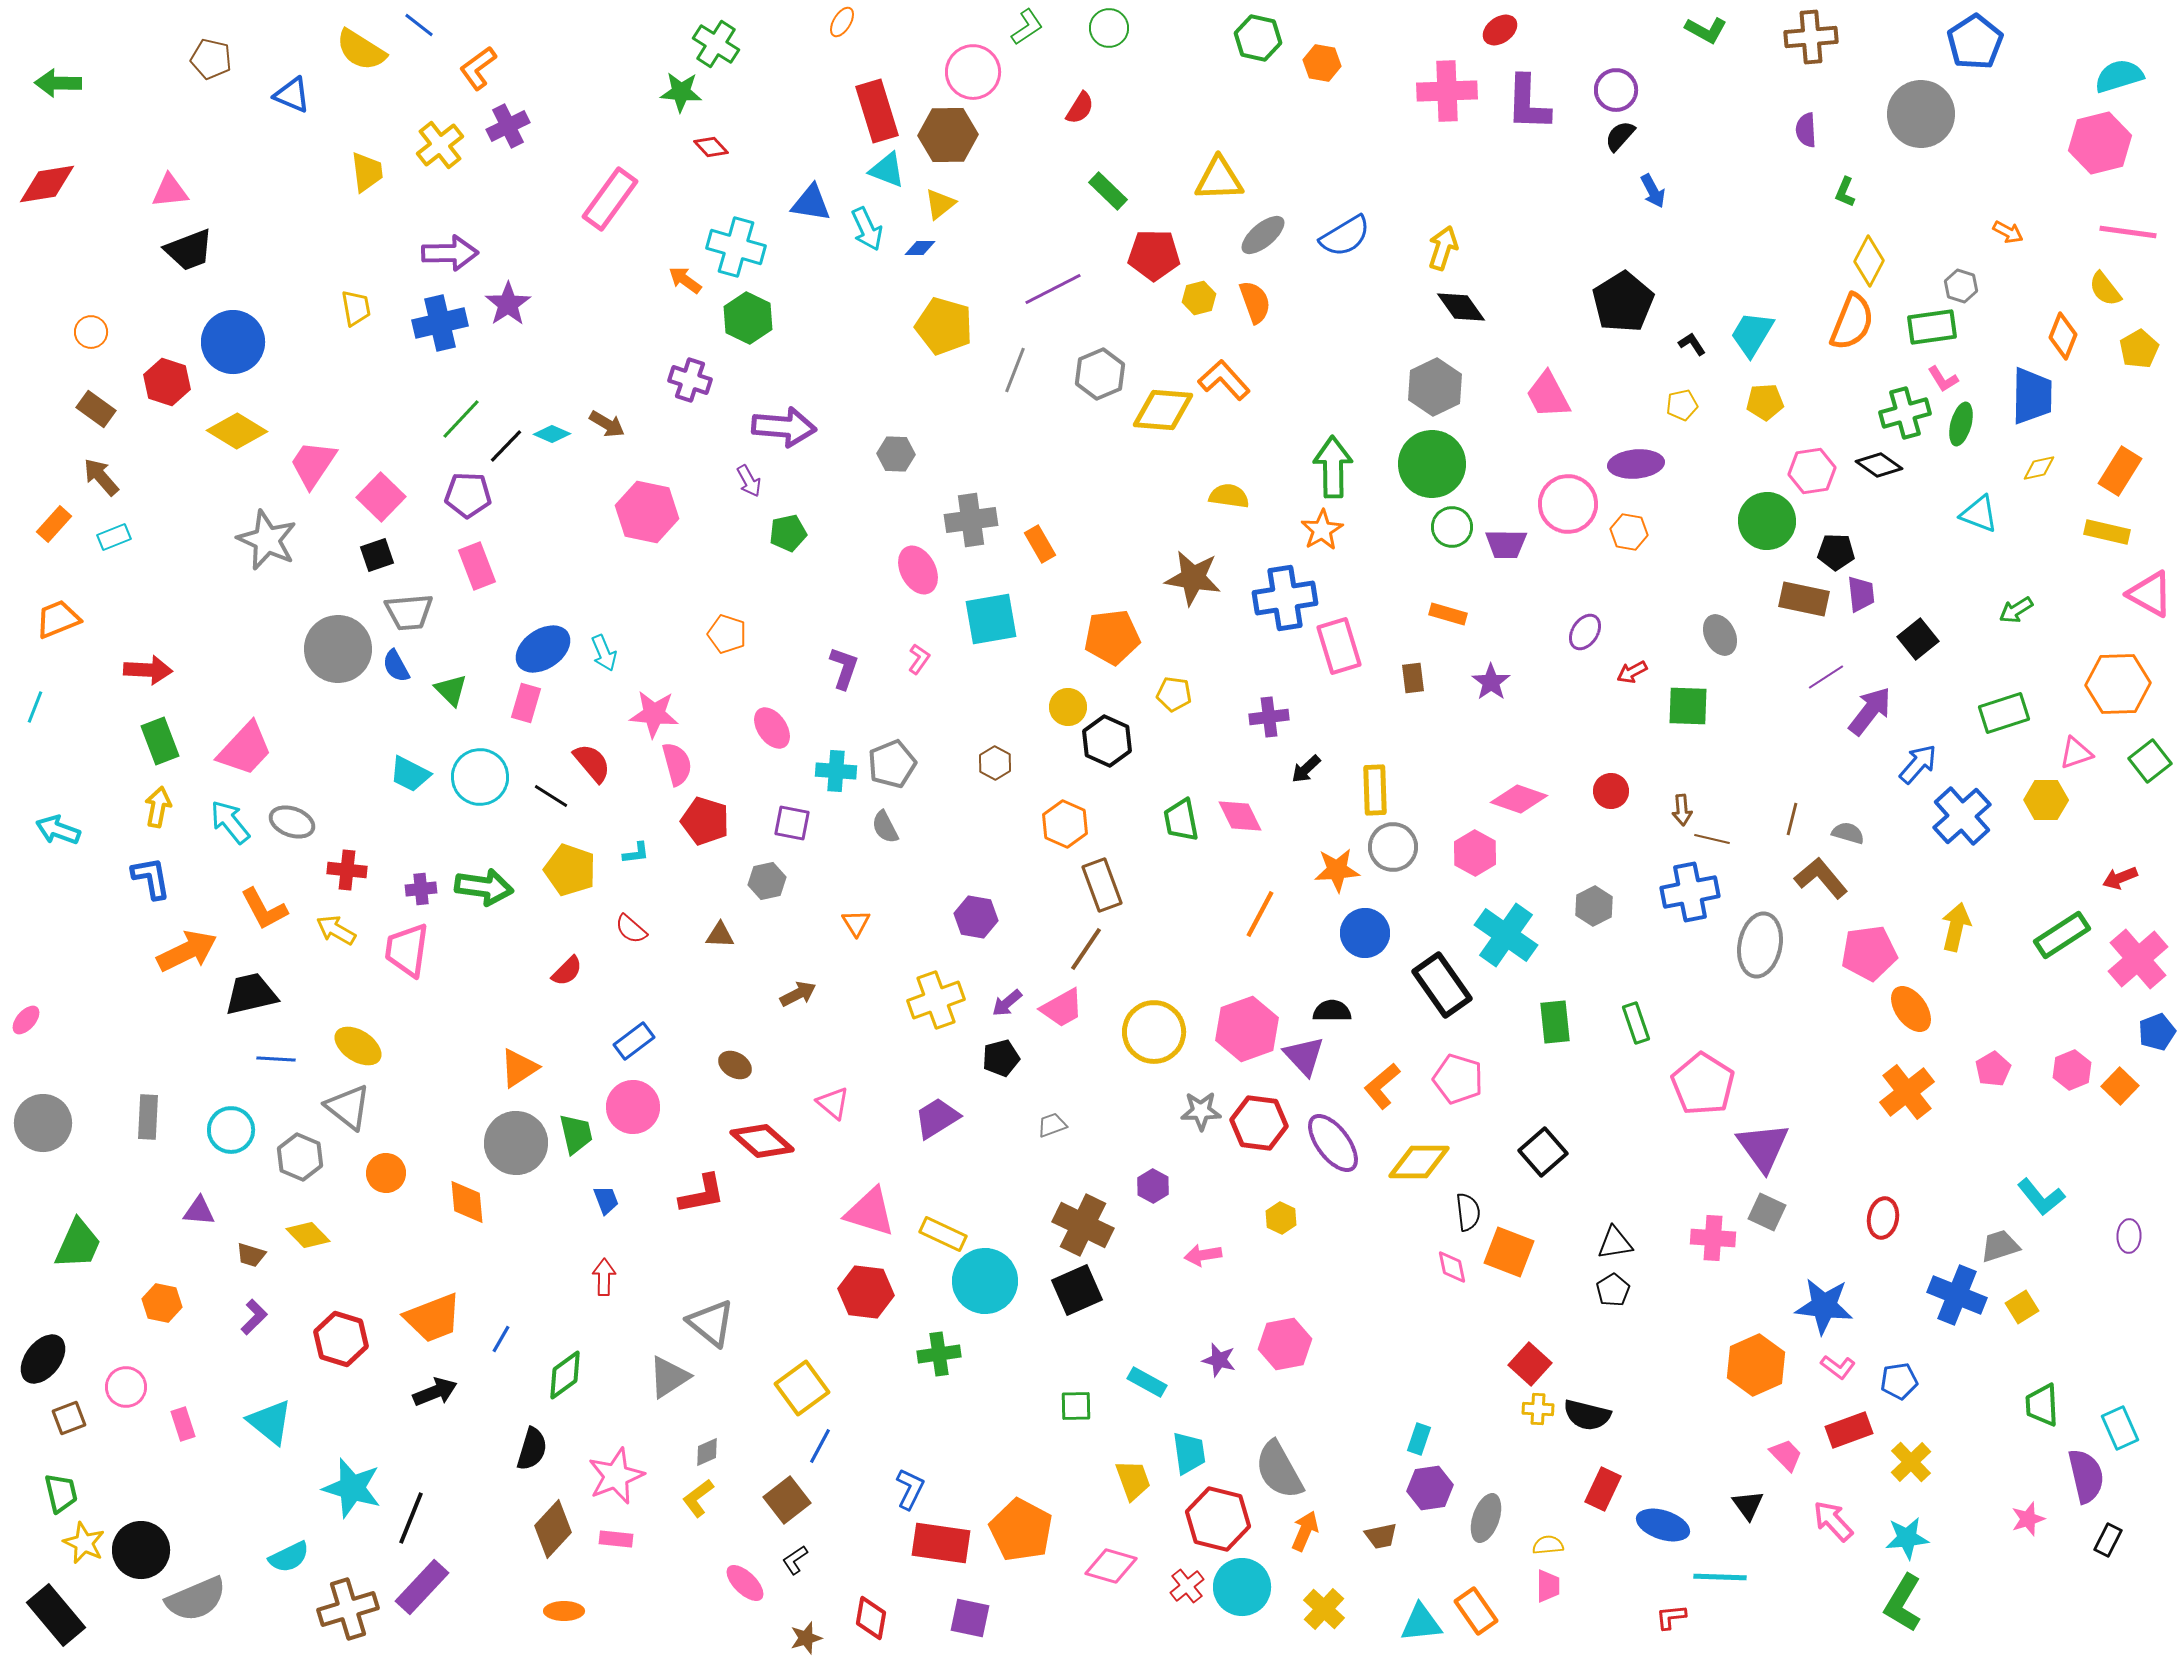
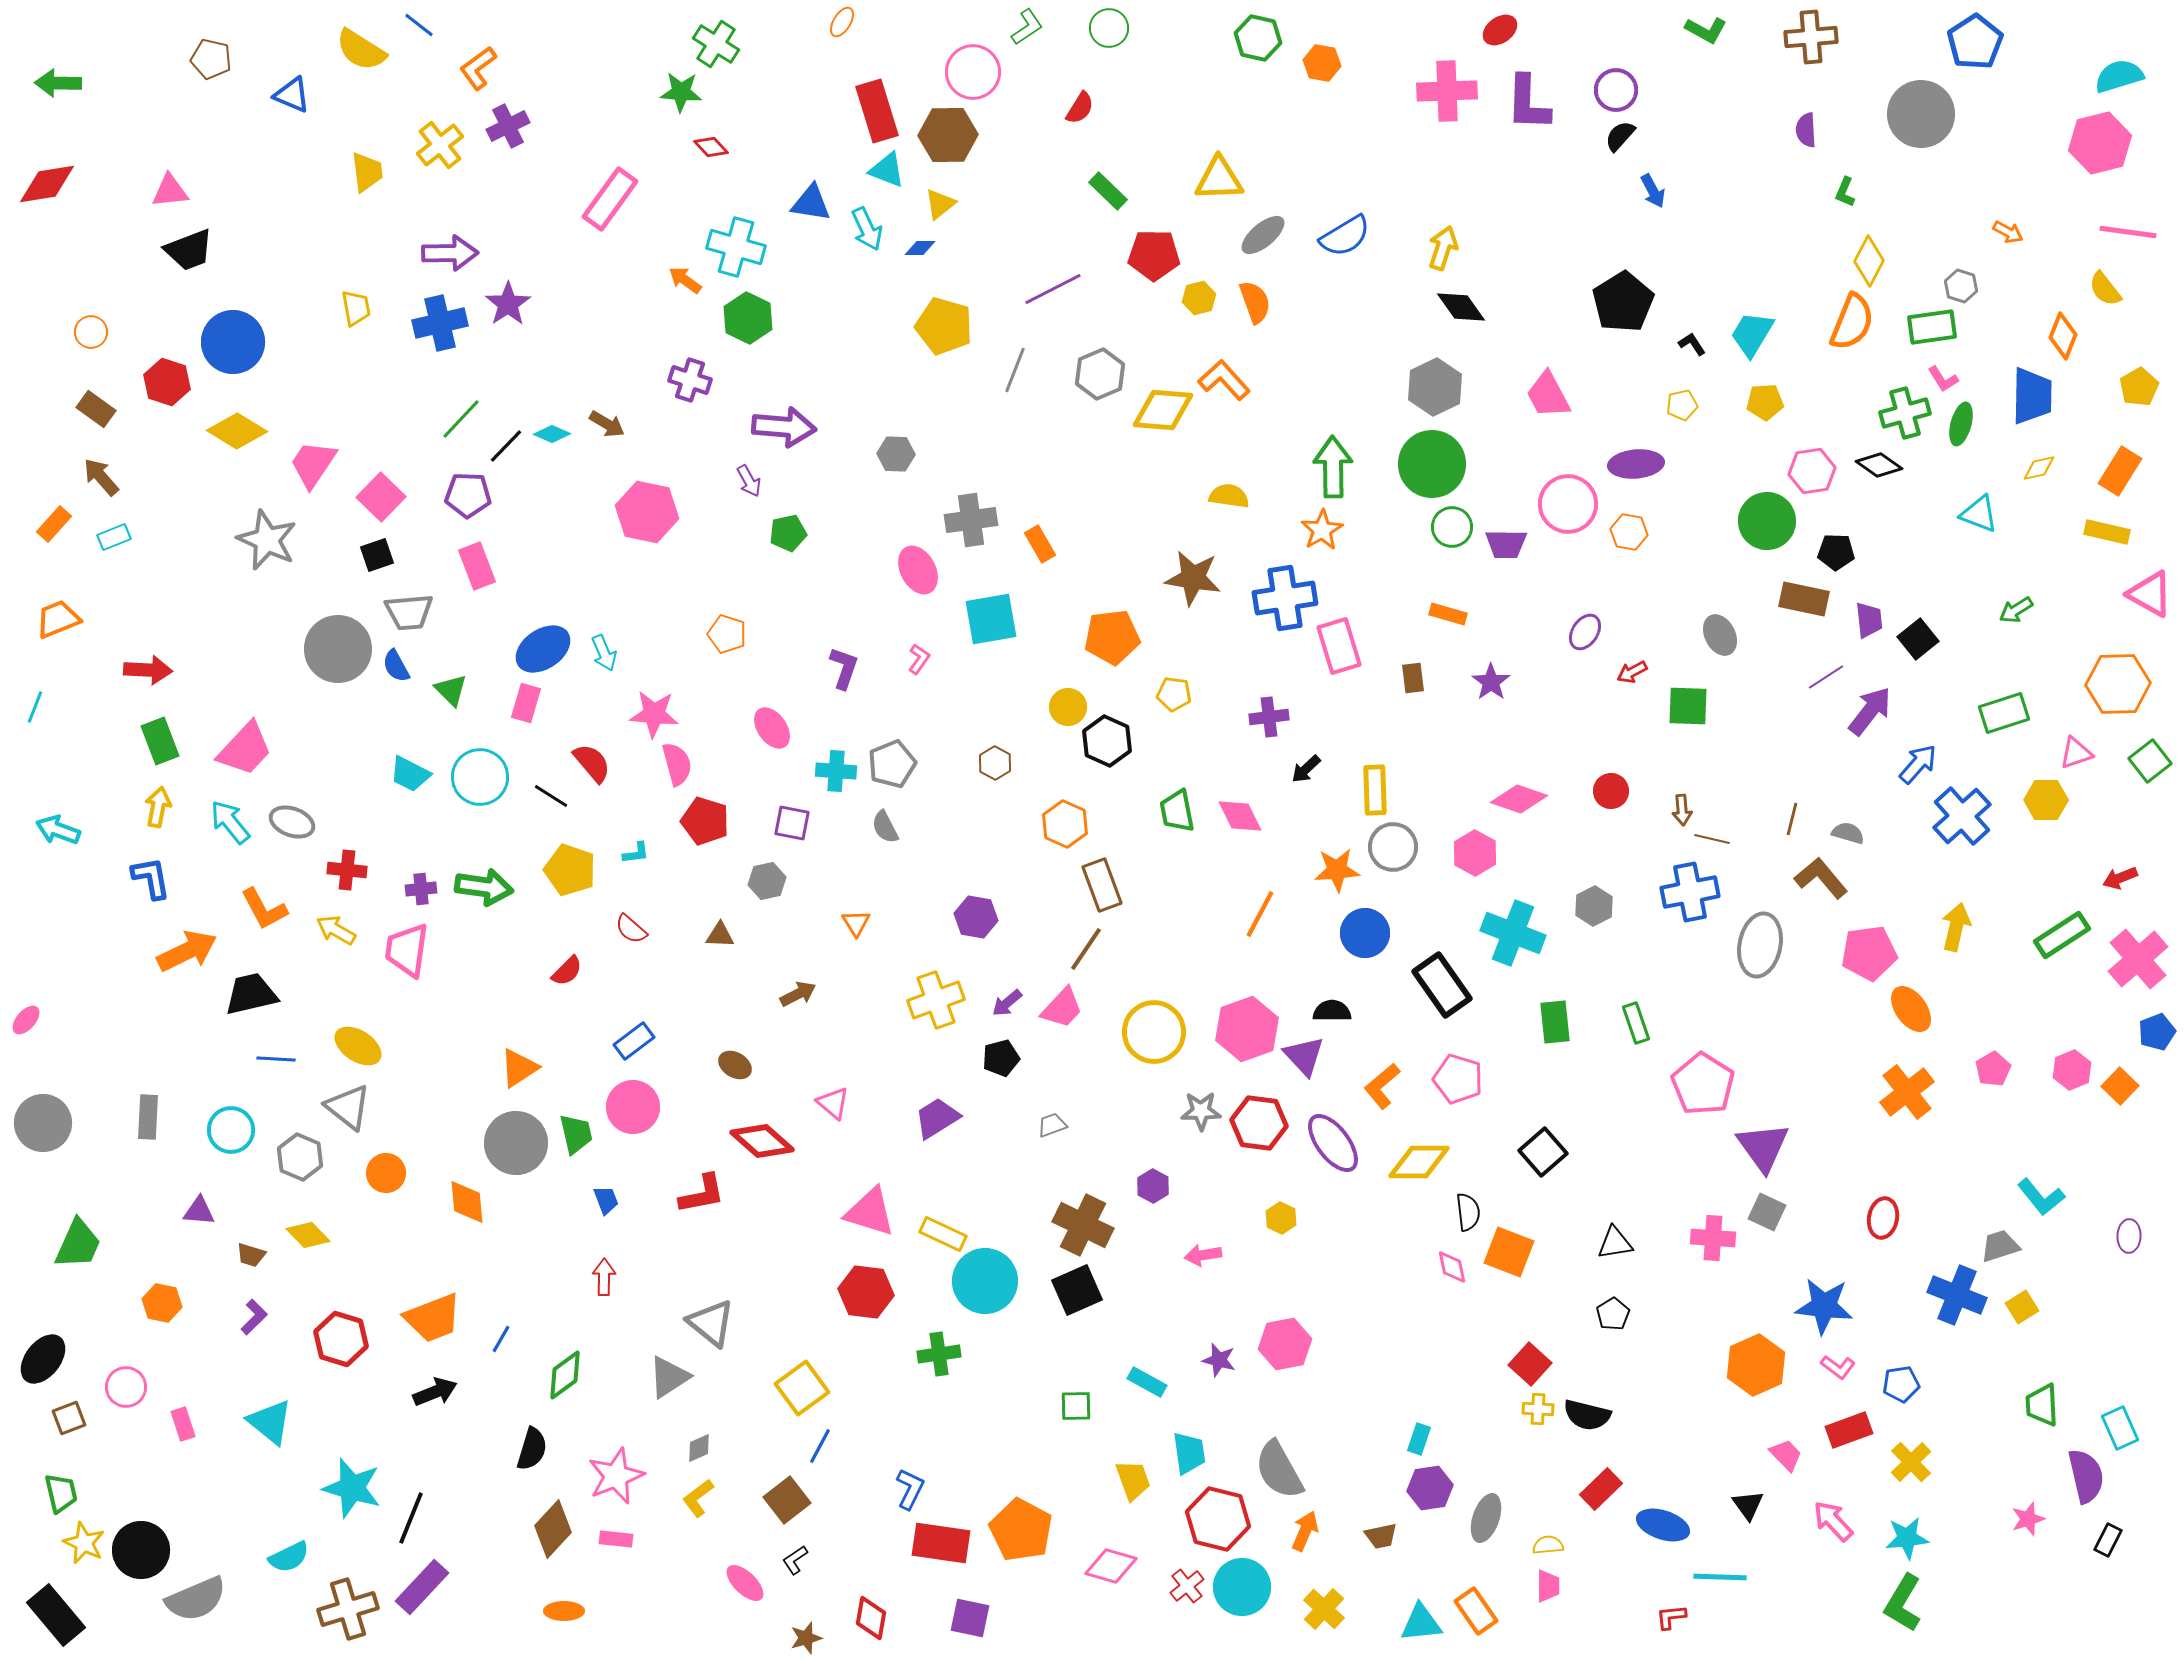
yellow pentagon at (2139, 349): moved 38 px down
purple trapezoid at (1861, 594): moved 8 px right, 26 px down
green trapezoid at (1181, 820): moved 4 px left, 9 px up
cyan cross at (1506, 935): moved 7 px right, 2 px up; rotated 14 degrees counterclockwise
pink trapezoid at (1062, 1008): rotated 18 degrees counterclockwise
black pentagon at (1613, 1290): moved 24 px down
blue pentagon at (1899, 1381): moved 2 px right, 3 px down
gray diamond at (707, 1452): moved 8 px left, 4 px up
red rectangle at (1603, 1489): moved 2 px left; rotated 21 degrees clockwise
